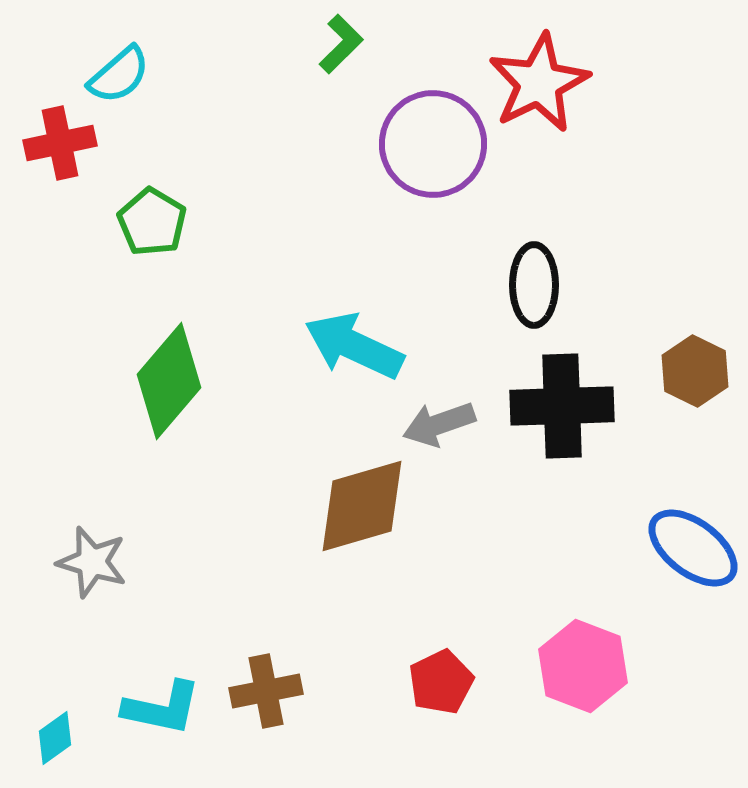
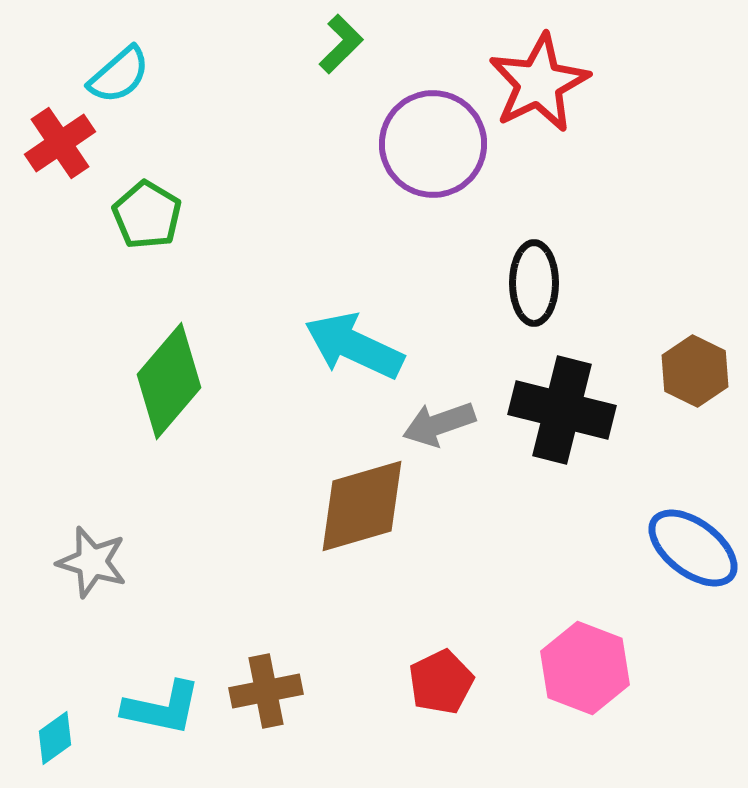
red cross: rotated 22 degrees counterclockwise
green pentagon: moved 5 px left, 7 px up
black ellipse: moved 2 px up
black cross: moved 4 px down; rotated 16 degrees clockwise
pink hexagon: moved 2 px right, 2 px down
